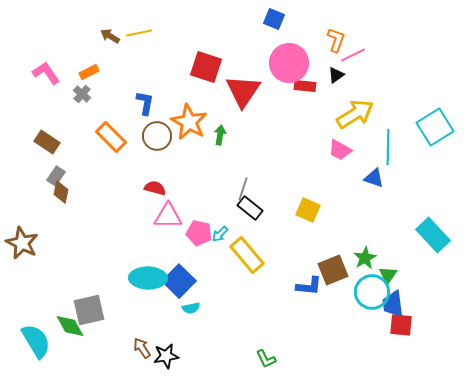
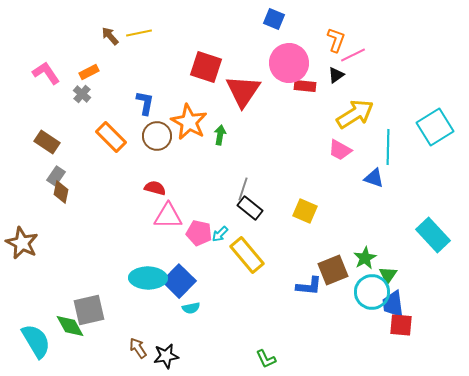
brown arrow at (110, 36): rotated 18 degrees clockwise
yellow square at (308, 210): moved 3 px left, 1 px down
brown arrow at (142, 348): moved 4 px left
